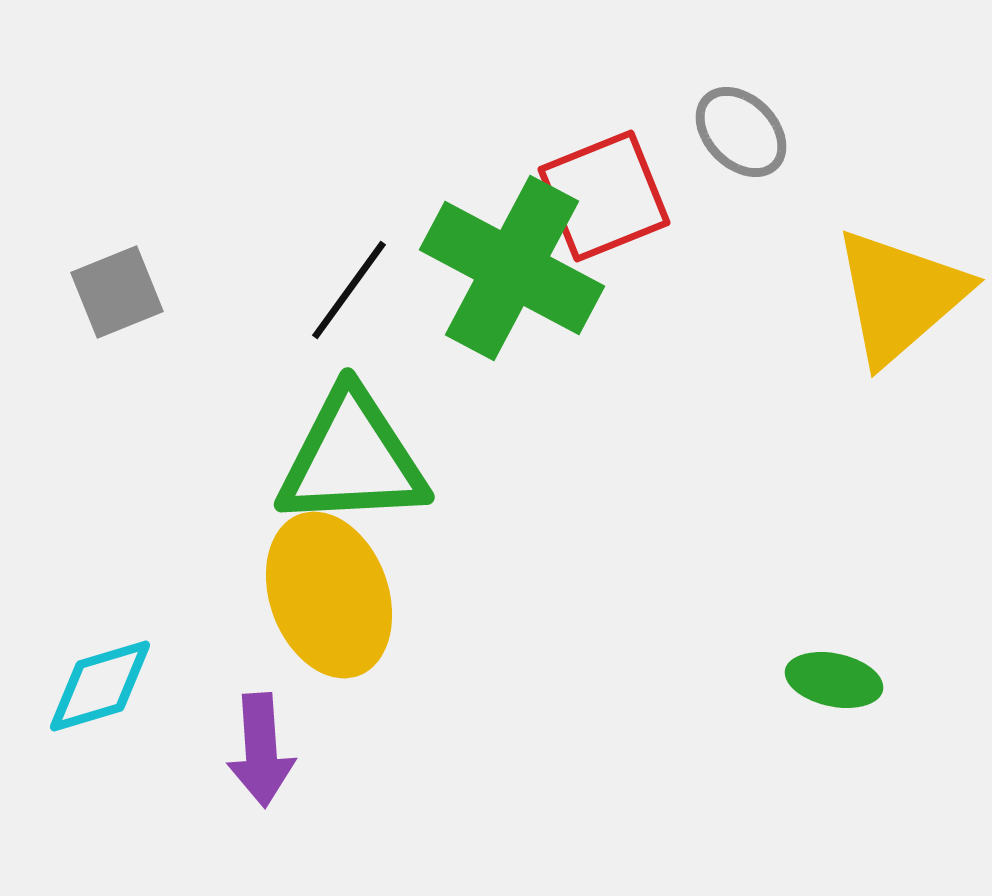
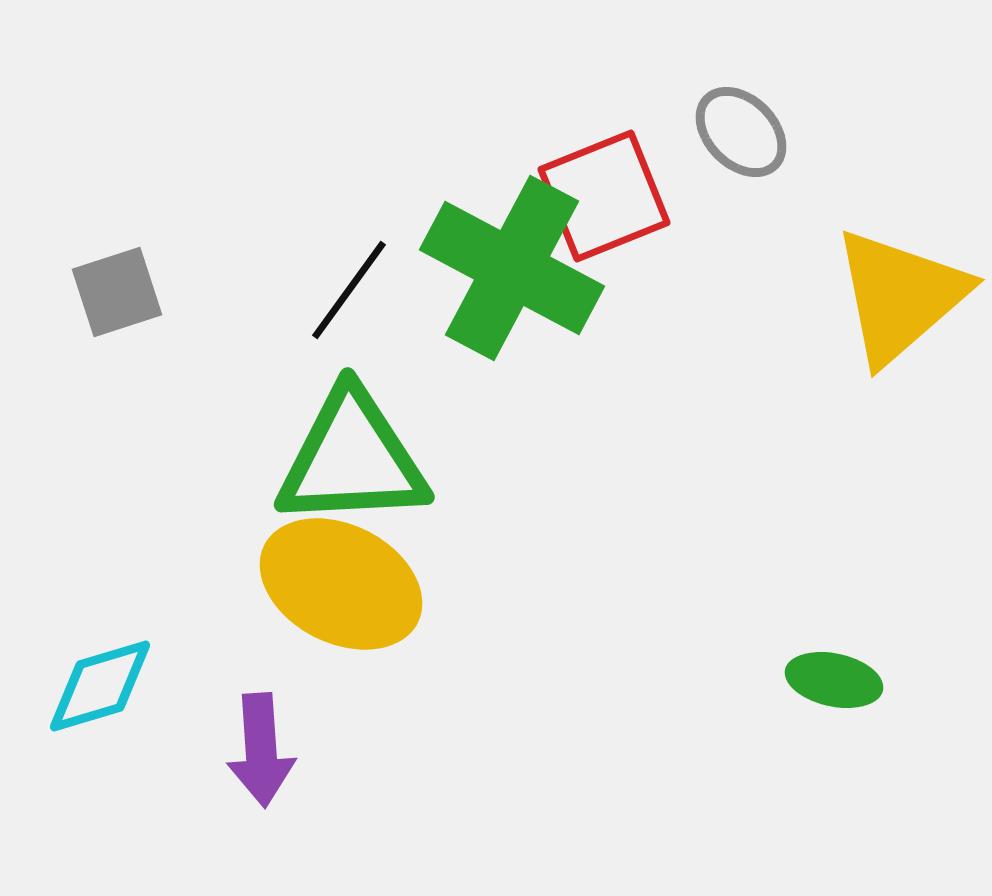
gray square: rotated 4 degrees clockwise
yellow ellipse: moved 12 px right, 11 px up; rotated 43 degrees counterclockwise
